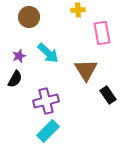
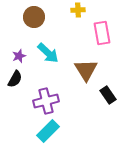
brown circle: moved 5 px right
